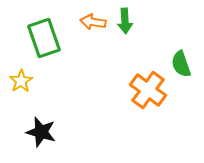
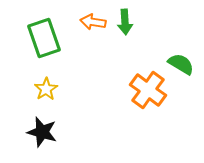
green arrow: moved 1 px down
green semicircle: rotated 140 degrees clockwise
yellow star: moved 25 px right, 8 px down
black star: moved 1 px right
